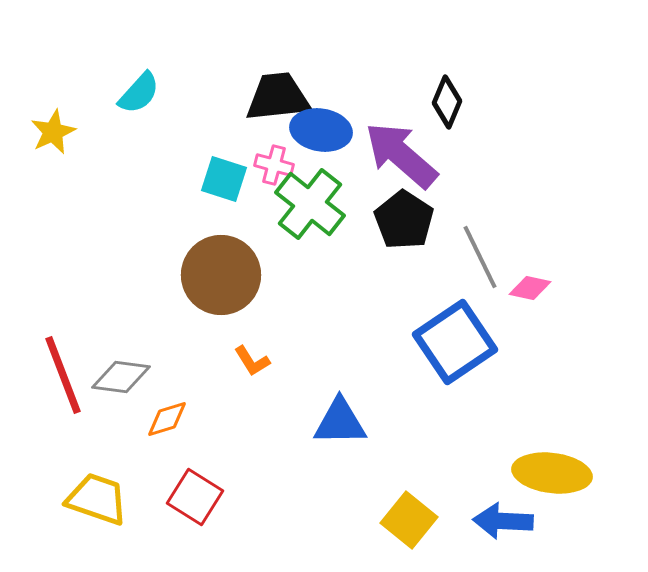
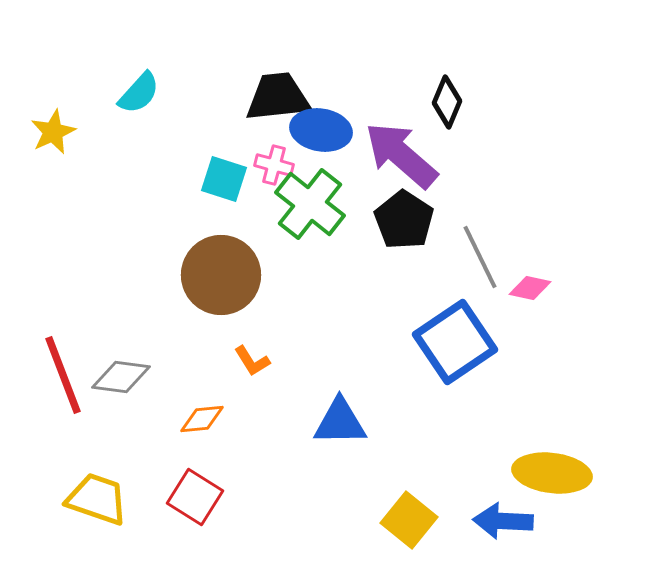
orange diamond: moved 35 px right; rotated 12 degrees clockwise
